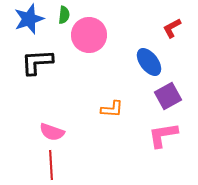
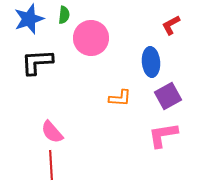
red L-shape: moved 1 px left, 3 px up
pink circle: moved 2 px right, 3 px down
blue ellipse: moved 2 px right; rotated 32 degrees clockwise
orange L-shape: moved 8 px right, 11 px up
pink semicircle: rotated 30 degrees clockwise
